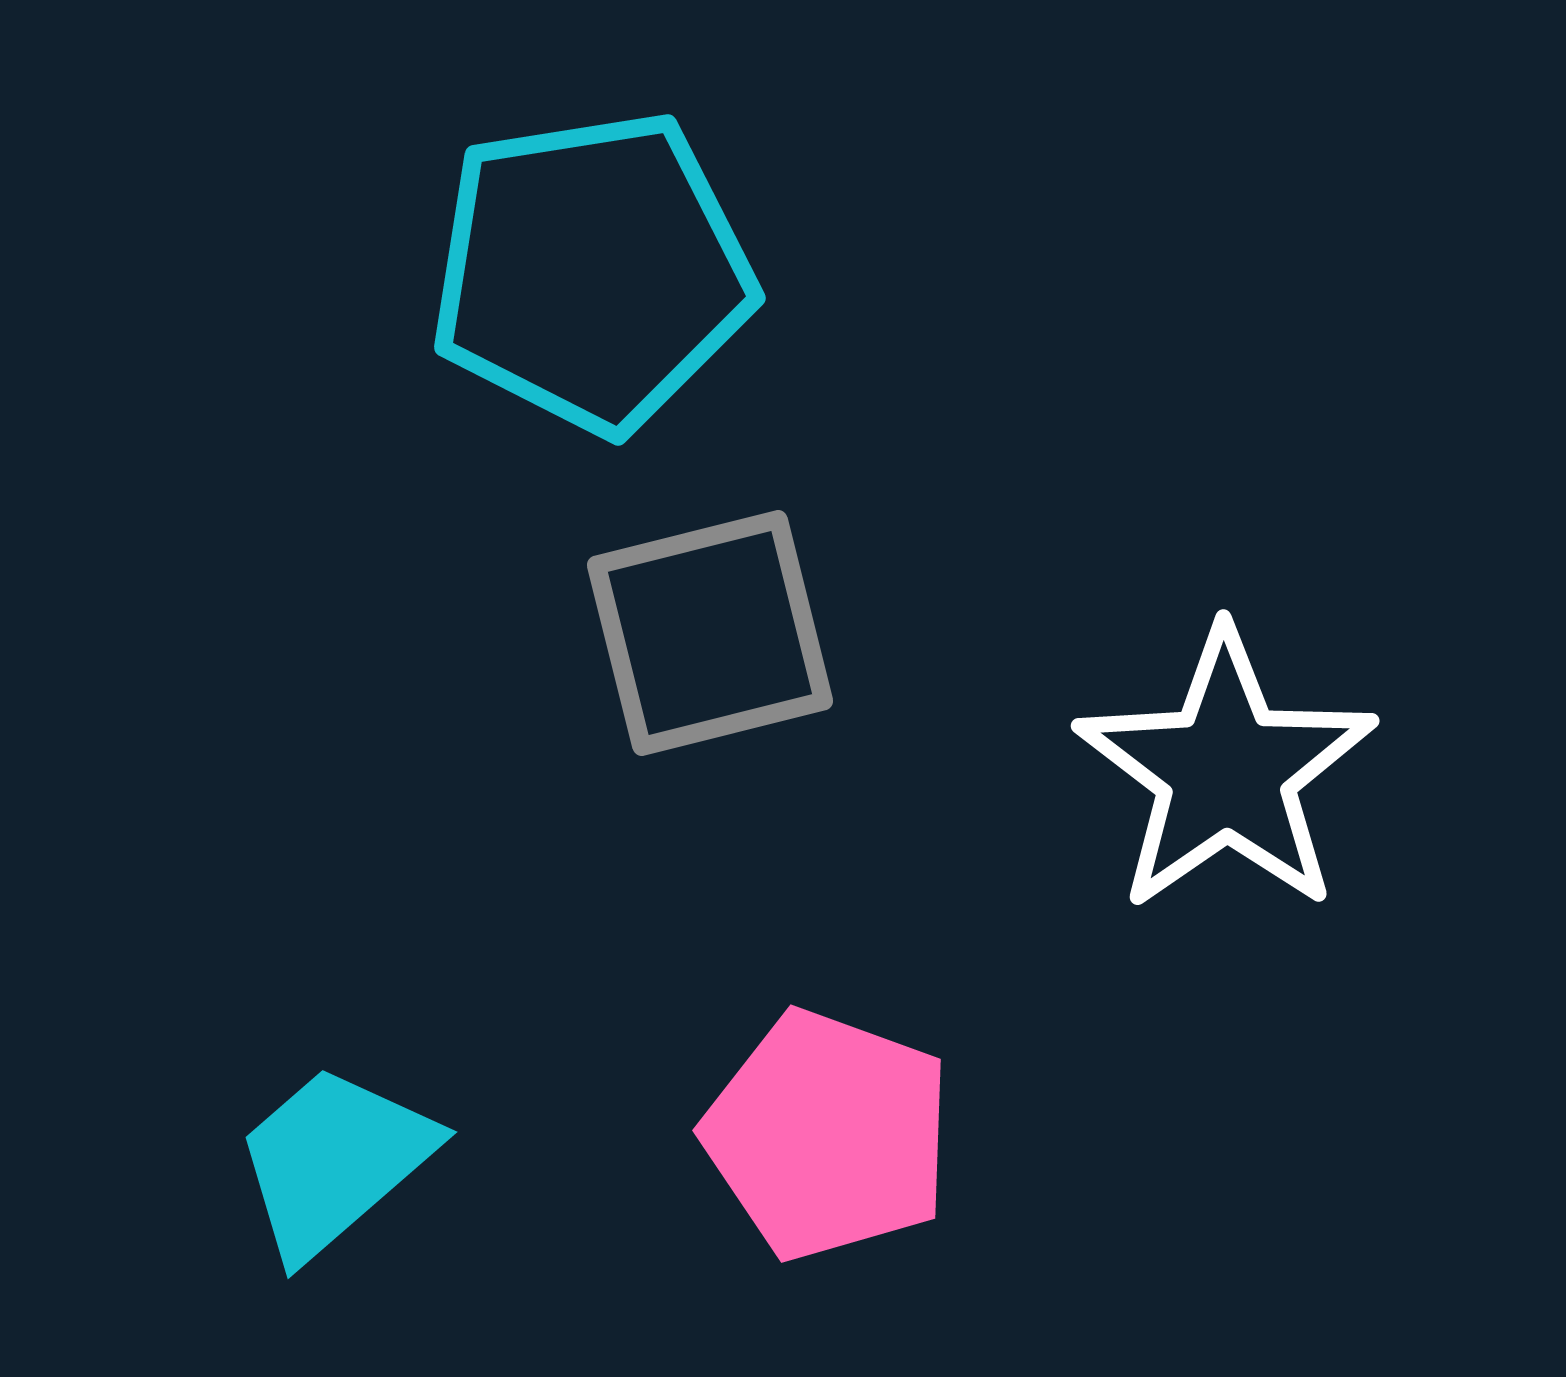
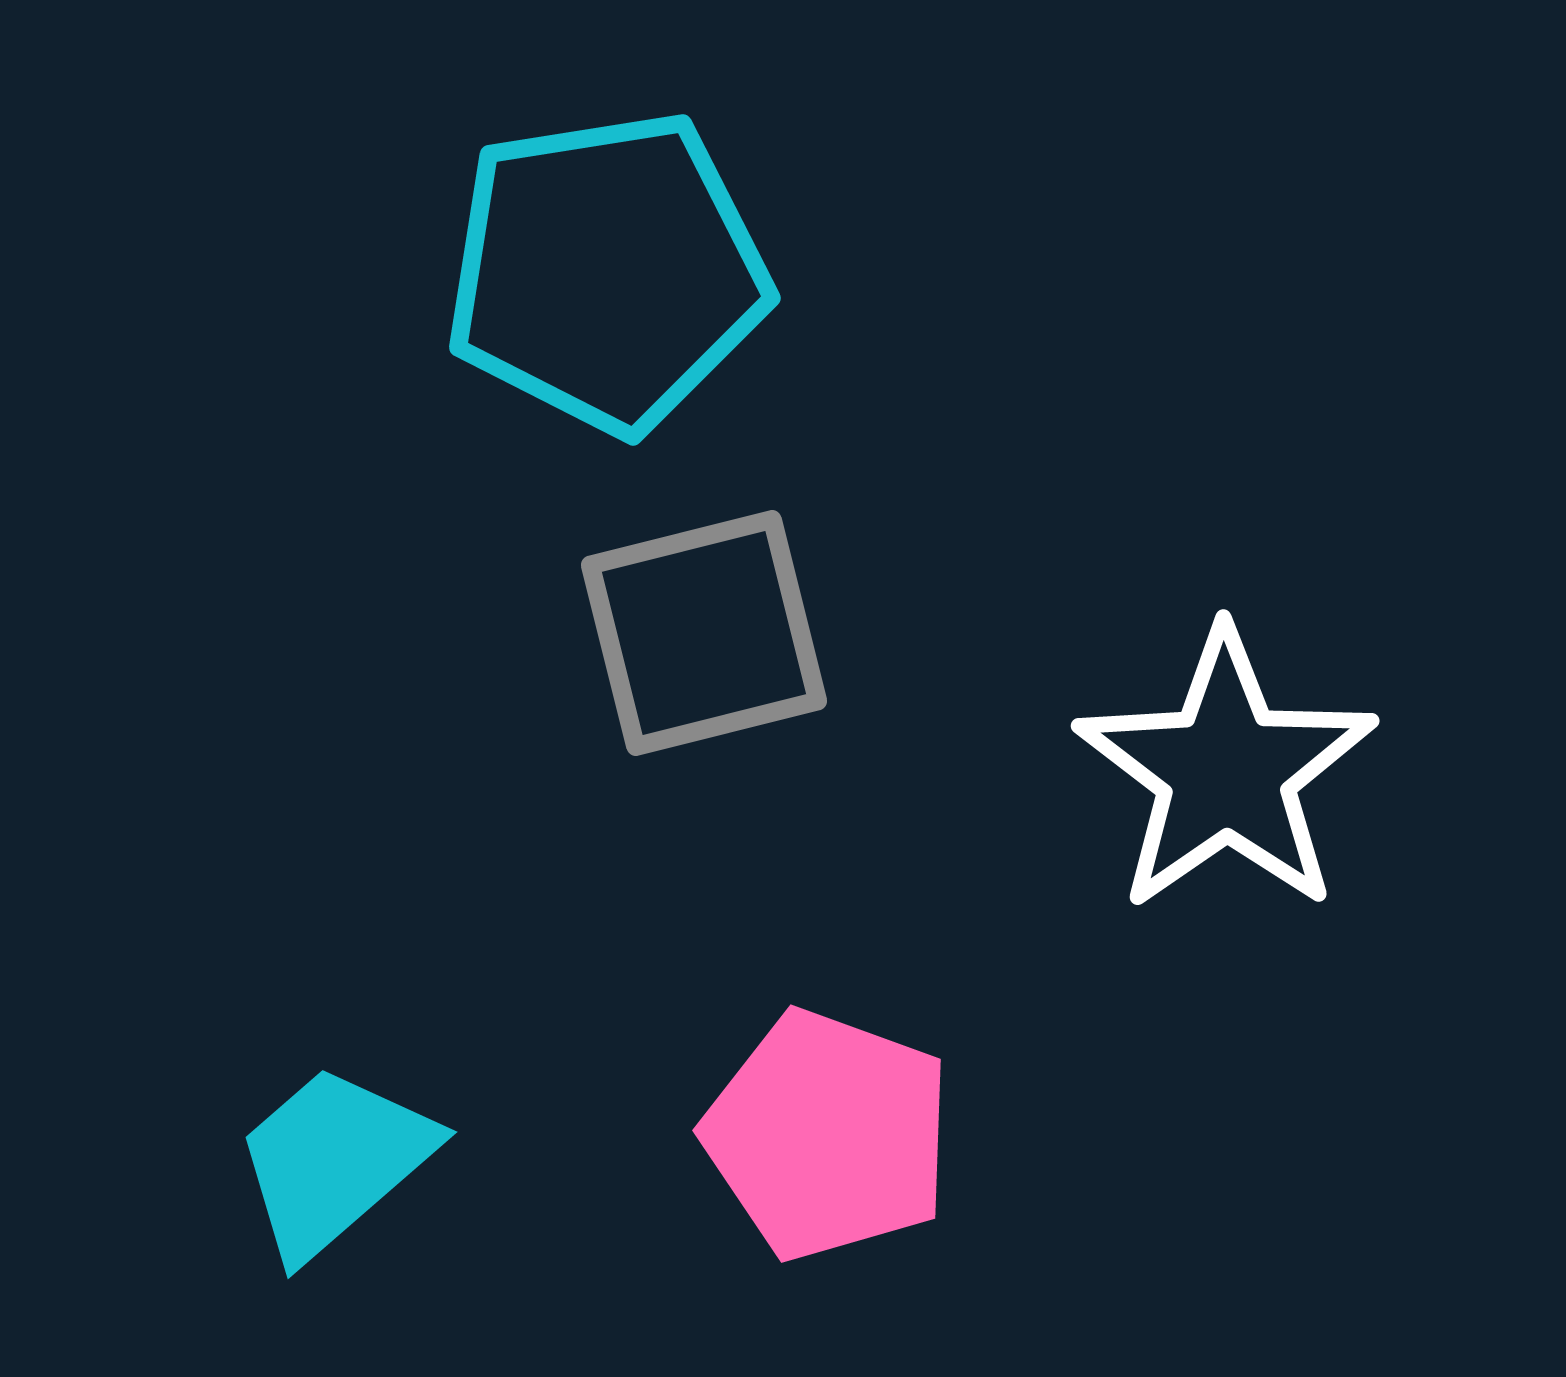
cyan pentagon: moved 15 px right
gray square: moved 6 px left
